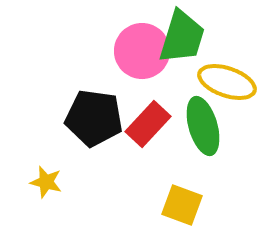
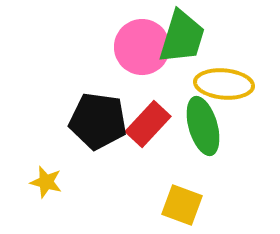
pink circle: moved 4 px up
yellow ellipse: moved 3 px left, 2 px down; rotated 14 degrees counterclockwise
black pentagon: moved 4 px right, 3 px down
